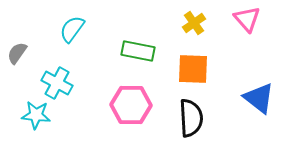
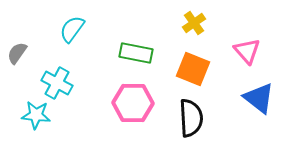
pink triangle: moved 32 px down
green rectangle: moved 2 px left, 2 px down
orange square: rotated 20 degrees clockwise
pink hexagon: moved 2 px right, 2 px up
